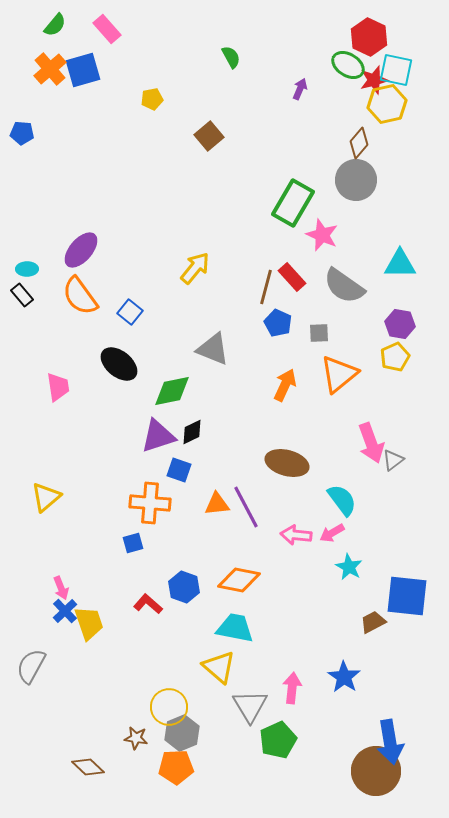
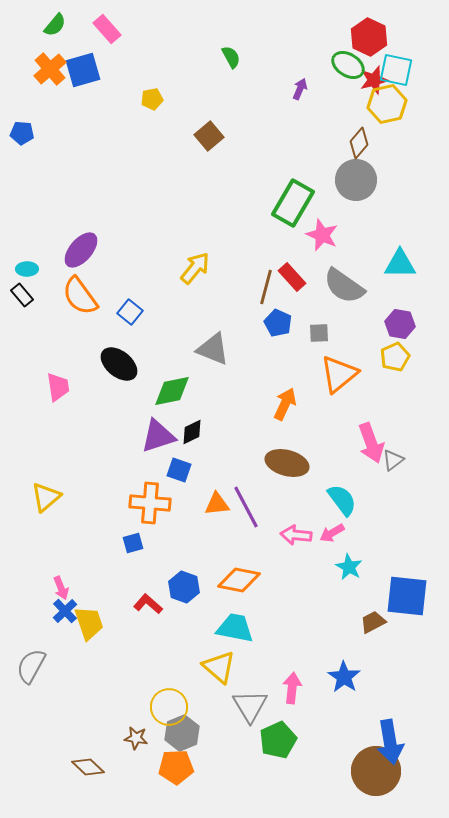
orange arrow at (285, 385): moved 19 px down
